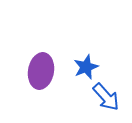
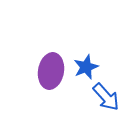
purple ellipse: moved 10 px right
